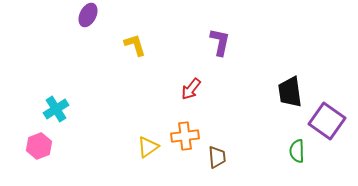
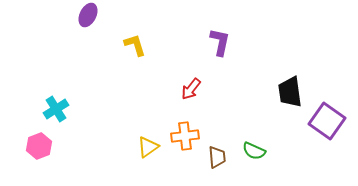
green semicircle: moved 43 px left; rotated 65 degrees counterclockwise
